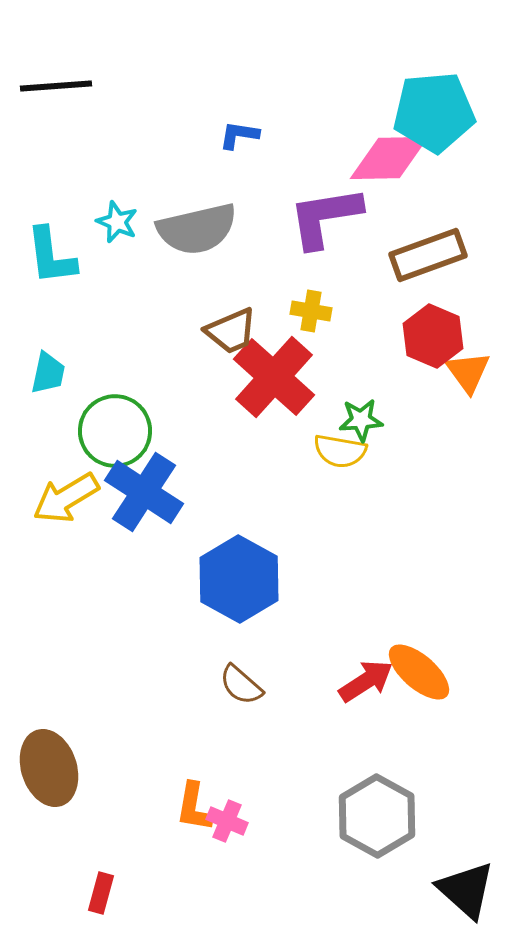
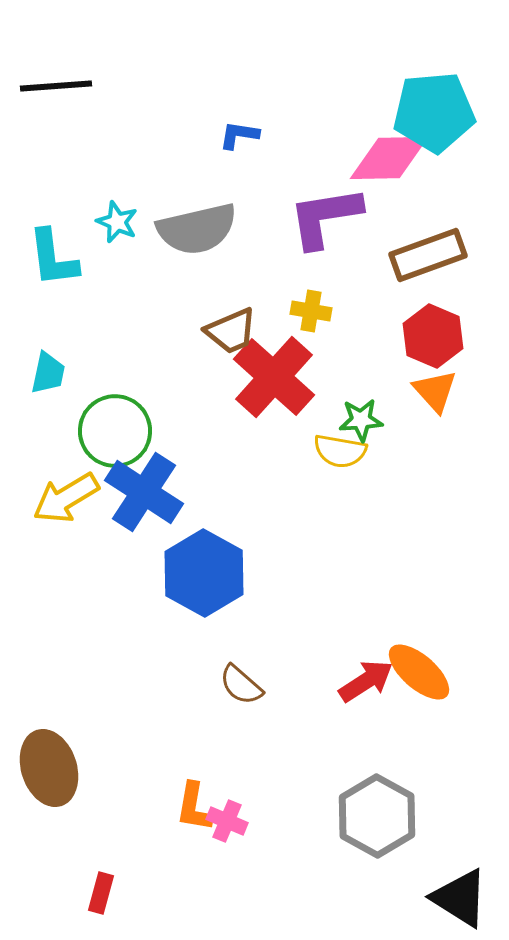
cyan L-shape: moved 2 px right, 2 px down
orange triangle: moved 33 px left, 19 px down; rotated 6 degrees counterclockwise
blue hexagon: moved 35 px left, 6 px up
black triangle: moved 6 px left, 8 px down; rotated 10 degrees counterclockwise
